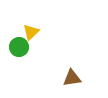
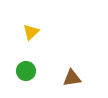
green circle: moved 7 px right, 24 px down
